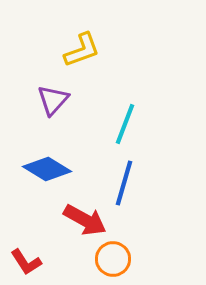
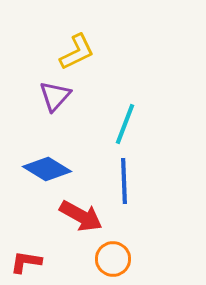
yellow L-shape: moved 5 px left, 2 px down; rotated 6 degrees counterclockwise
purple triangle: moved 2 px right, 4 px up
blue line: moved 2 px up; rotated 18 degrees counterclockwise
red arrow: moved 4 px left, 4 px up
red L-shape: rotated 132 degrees clockwise
